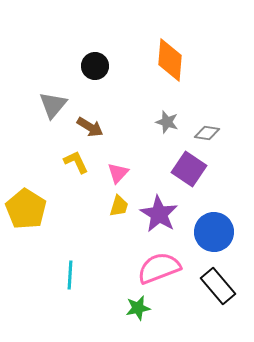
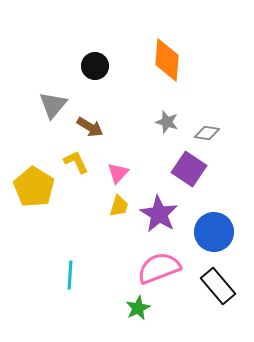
orange diamond: moved 3 px left
yellow pentagon: moved 8 px right, 22 px up
green star: rotated 15 degrees counterclockwise
